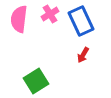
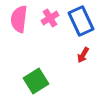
pink cross: moved 4 px down
